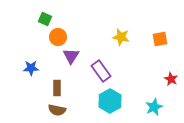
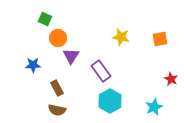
orange circle: moved 1 px down
blue star: moved 2 px right, 3 px up
brown rectangle: rotated 28 degrees counterclockwise
